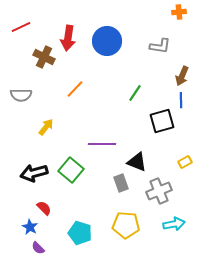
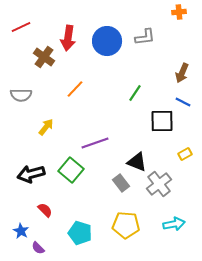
gray L-shape: moved 15 px left, 9 px up; rotated 15 degrees counterclockwise
brown cross: rotated 10 degrees clockwise
brown arrow: moved 3 px up
blue line: moved 2 px right, 2 px down; rotated 63 degrees counterclockwise
black square: rotated 15 degrees clockwise
purple line: moved 7 px left, 1 px up; rotated 20 degrees counterclockwise
yellow rectangle: moved 8 px up
black arrow: moved 3 px left, 1 px down
gray rectangle: rotated 18 degrees counterclockwise
gray cross: moved 7 px up; rotated 15 degrees counterclockwise
red semicircle: moved 1 px right, 2 px down
blue star: moved 9 px left, 4 px down
